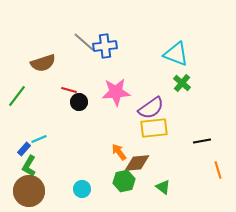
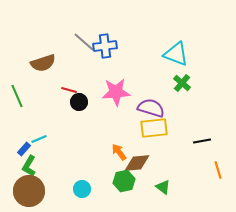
green line: rotated 60 degrees counterclockwise
purple semicircle: rotated 128 degrees counterclockwise
